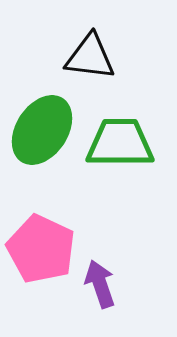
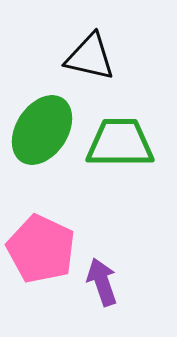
black triangle: rotated 6 degrees clockwise
purple arrow: moved 2 px right, 2 px up
